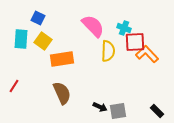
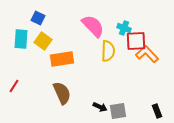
red square: moved 1 px right, 1 px up
black rectangle: rotated 24 degrees clockwise
